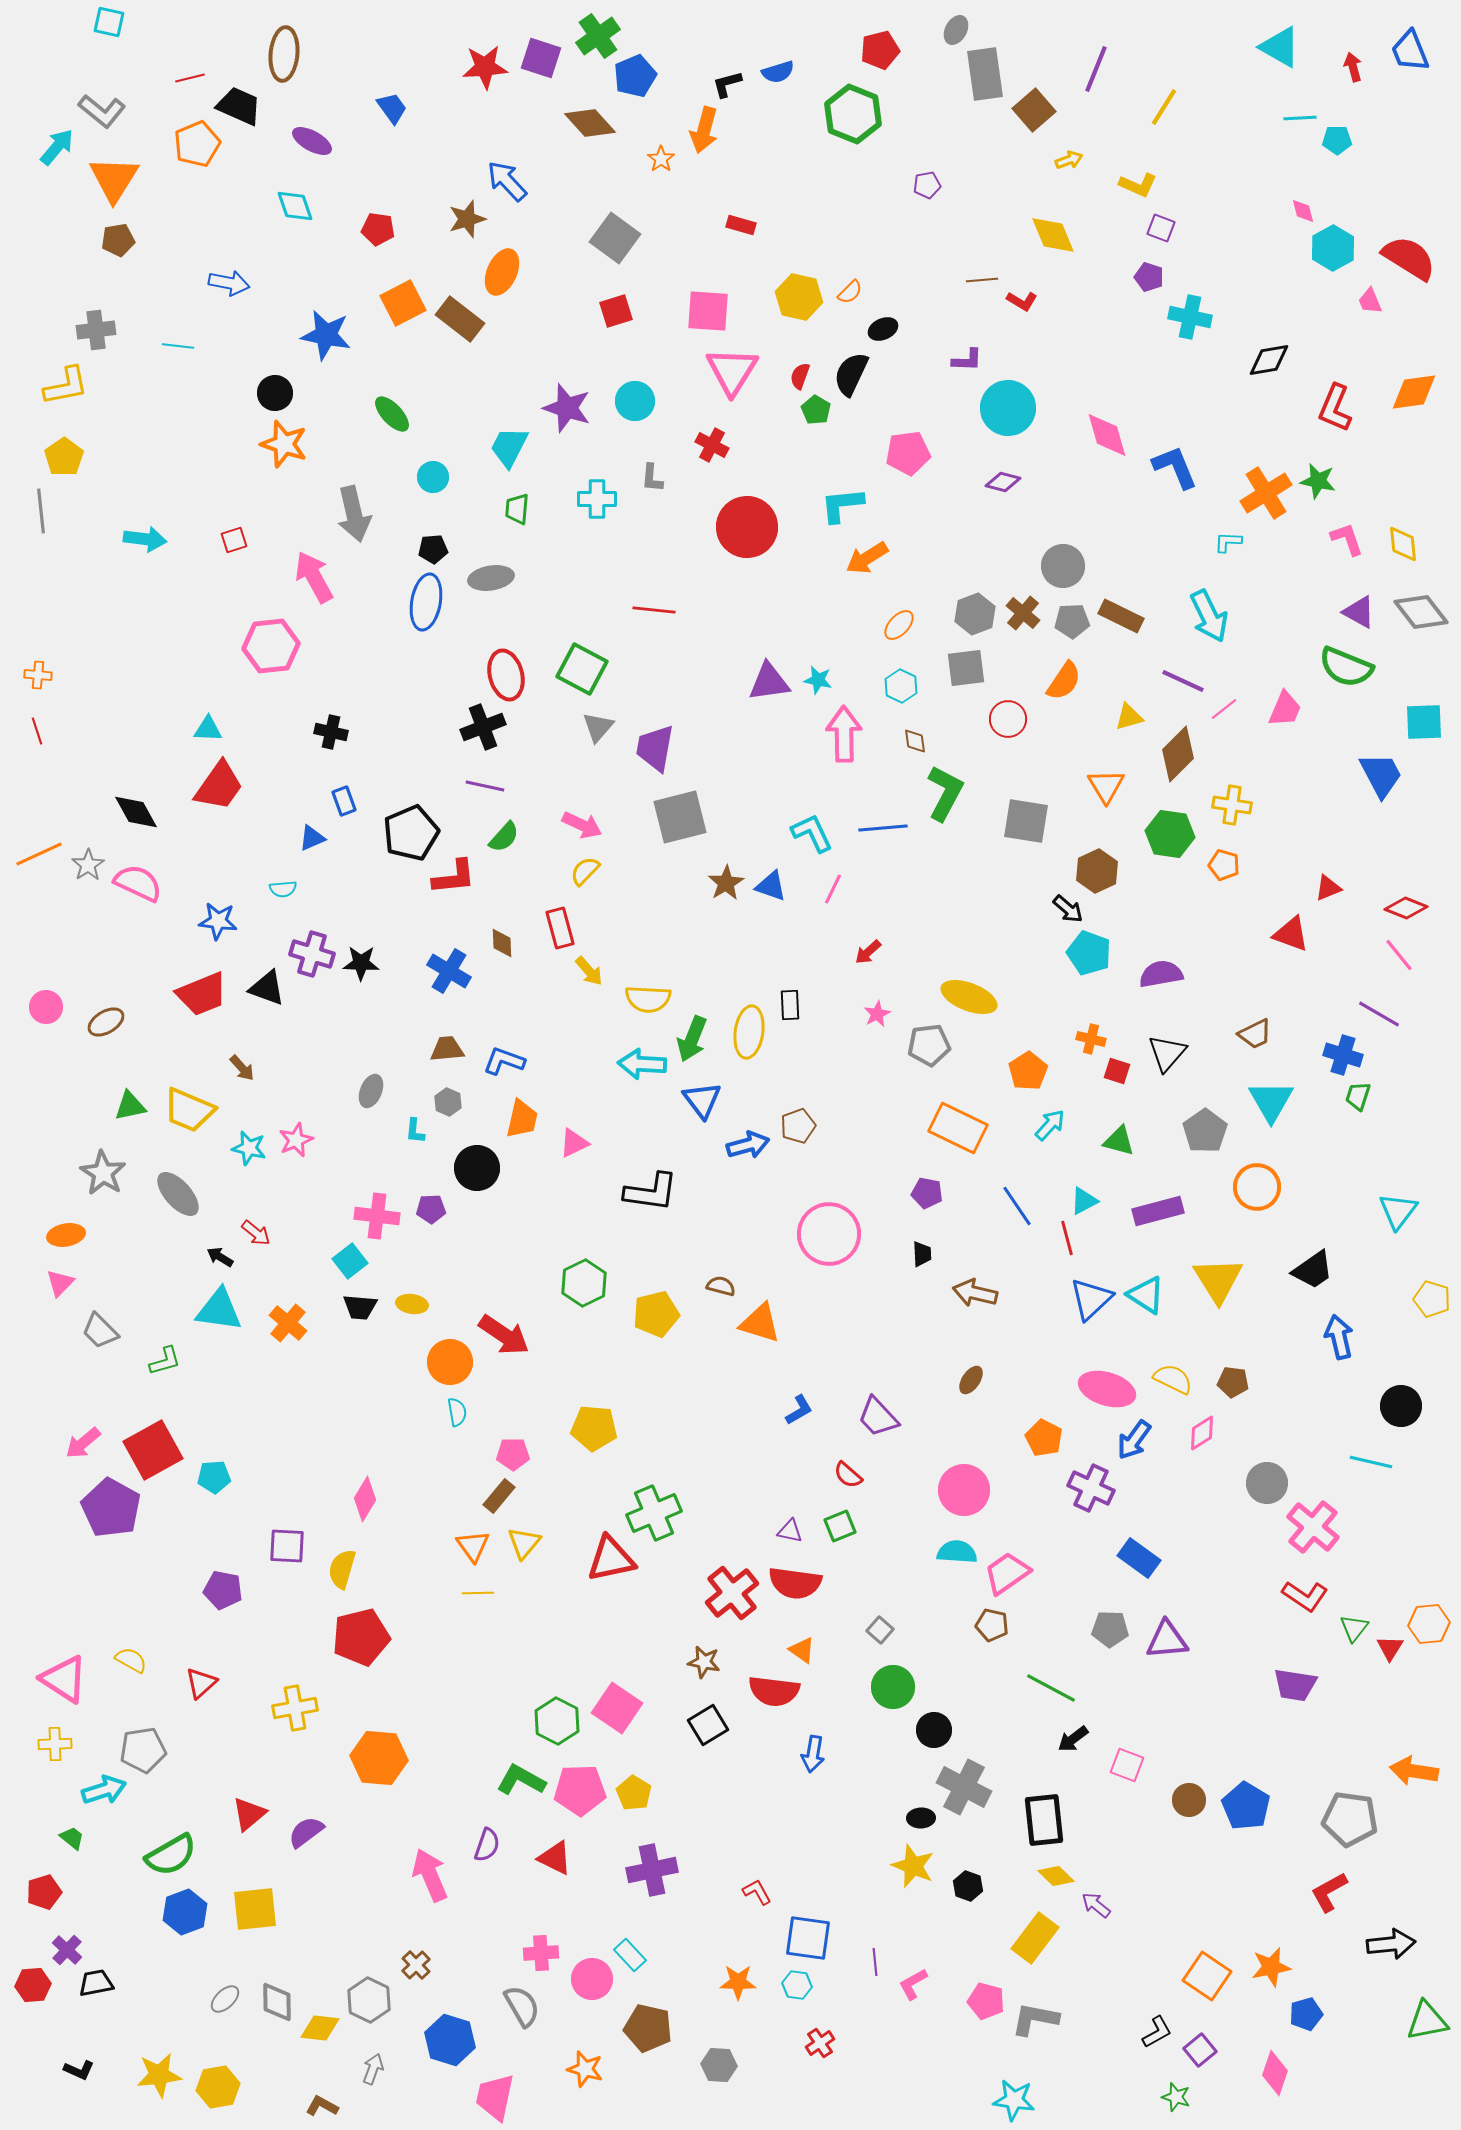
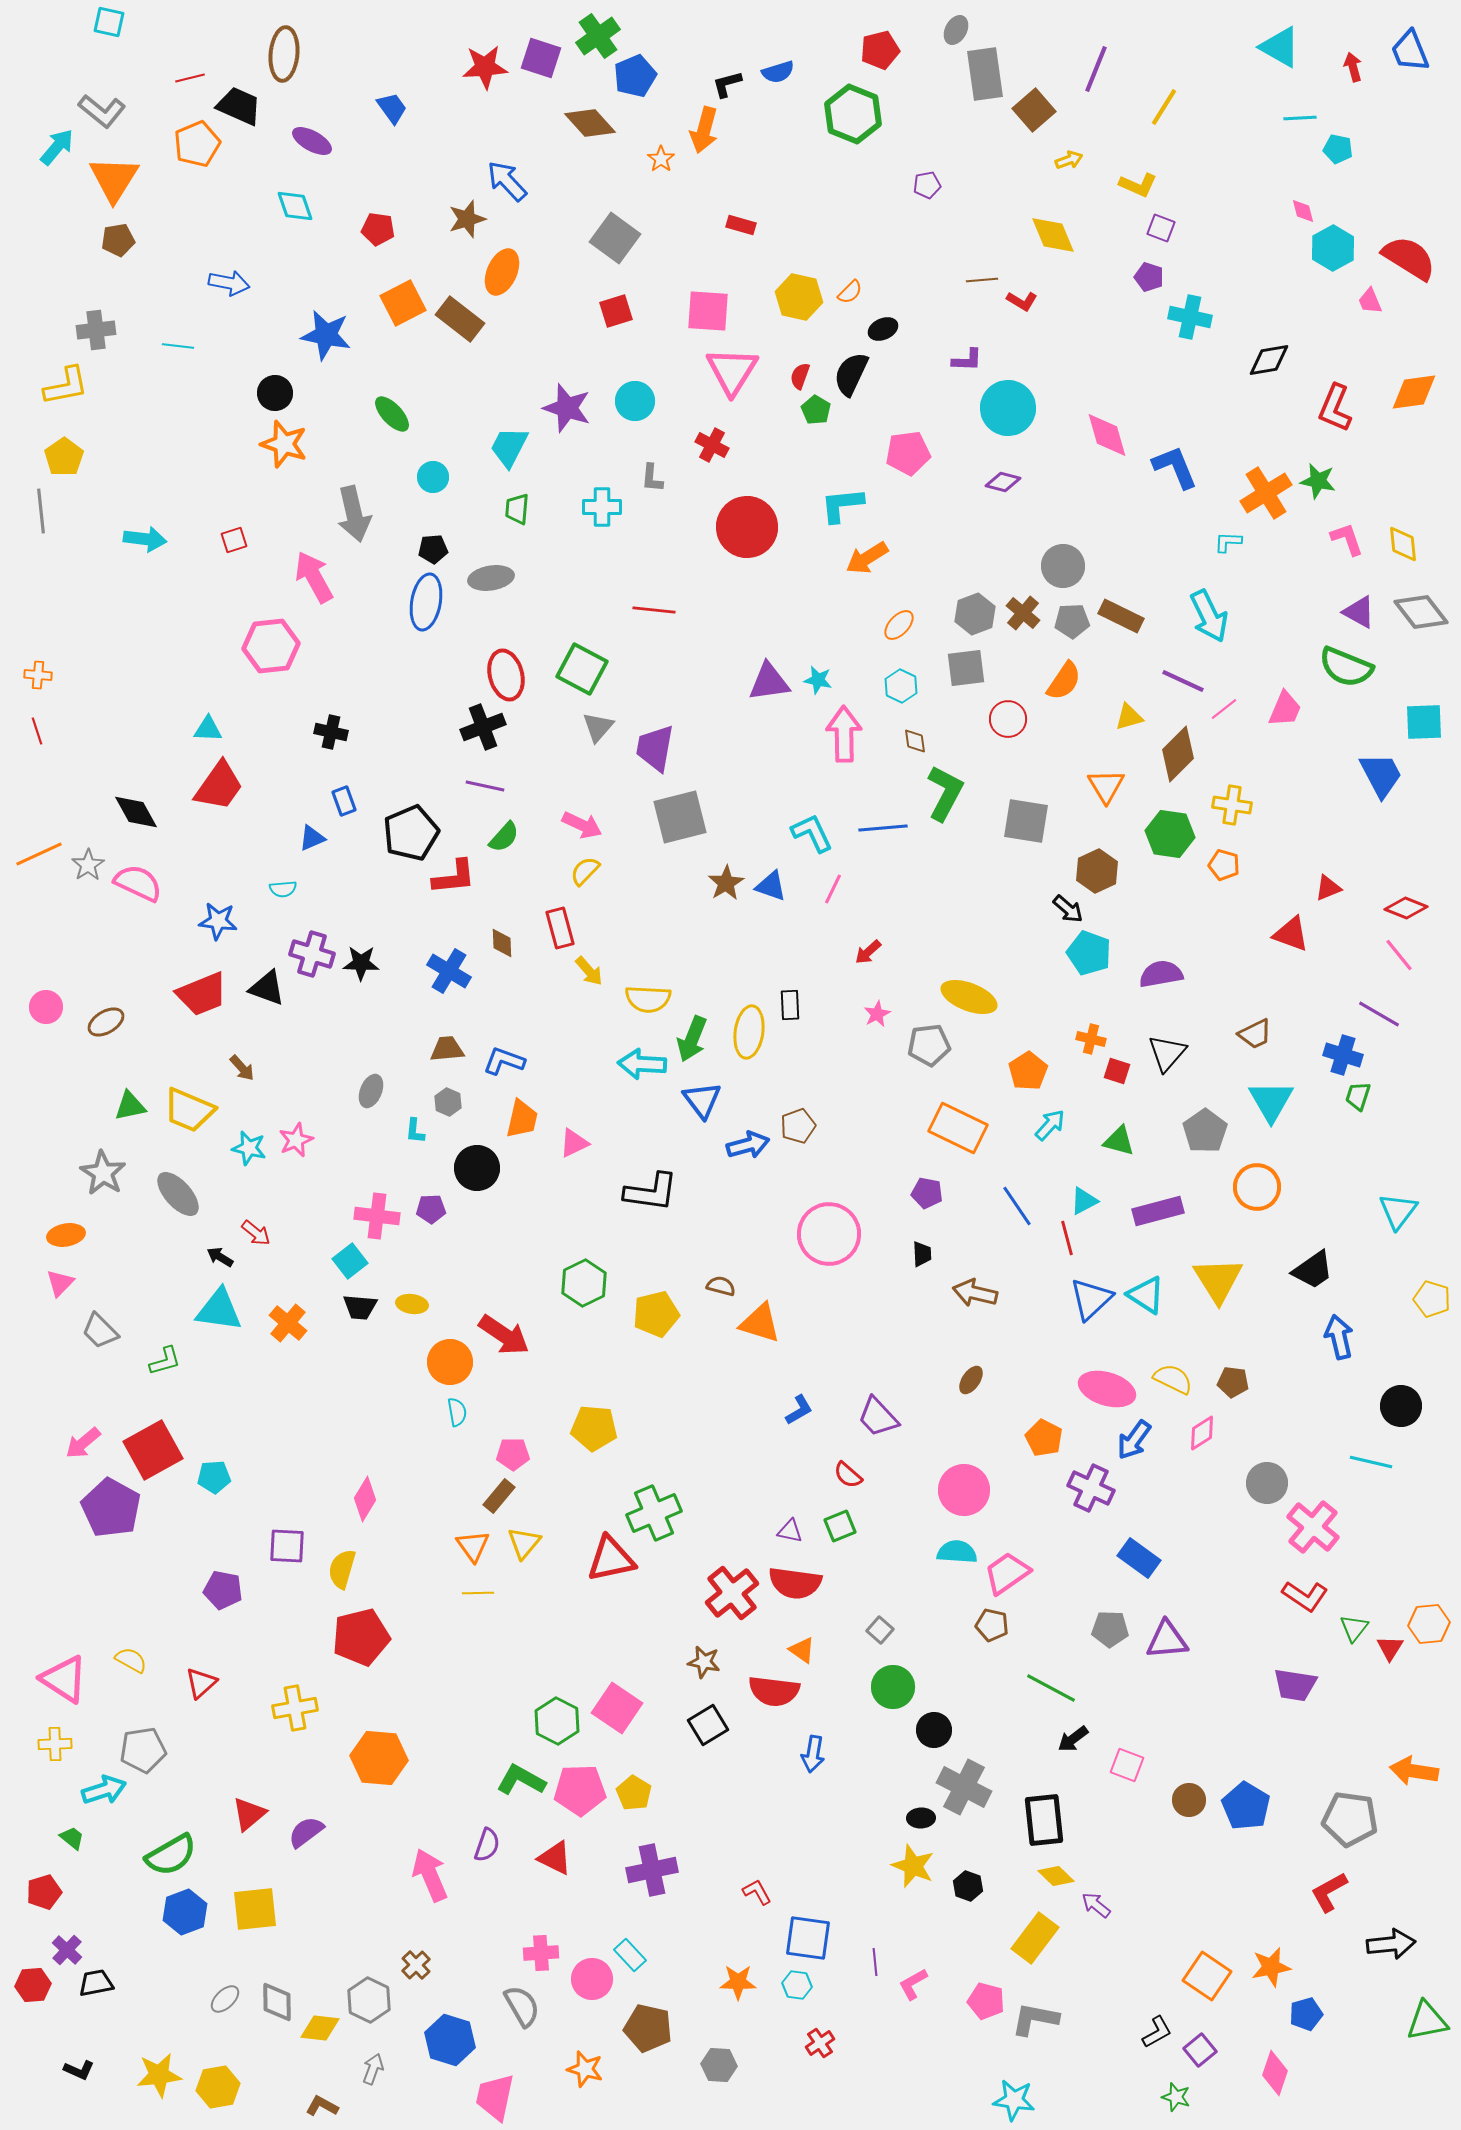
cyan pentagon at (1337, 140): moved 1 px right, 9 px down; rotated 12 degrees clockwise
cyan cross at (597, 499): moved 5 px right, 8 px down
